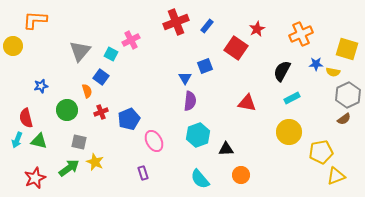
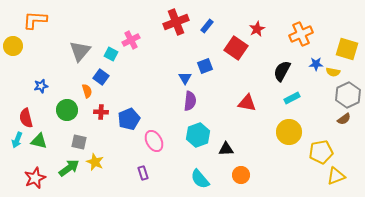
red cross at (101, 112): rotated 24 degrees clockwise
